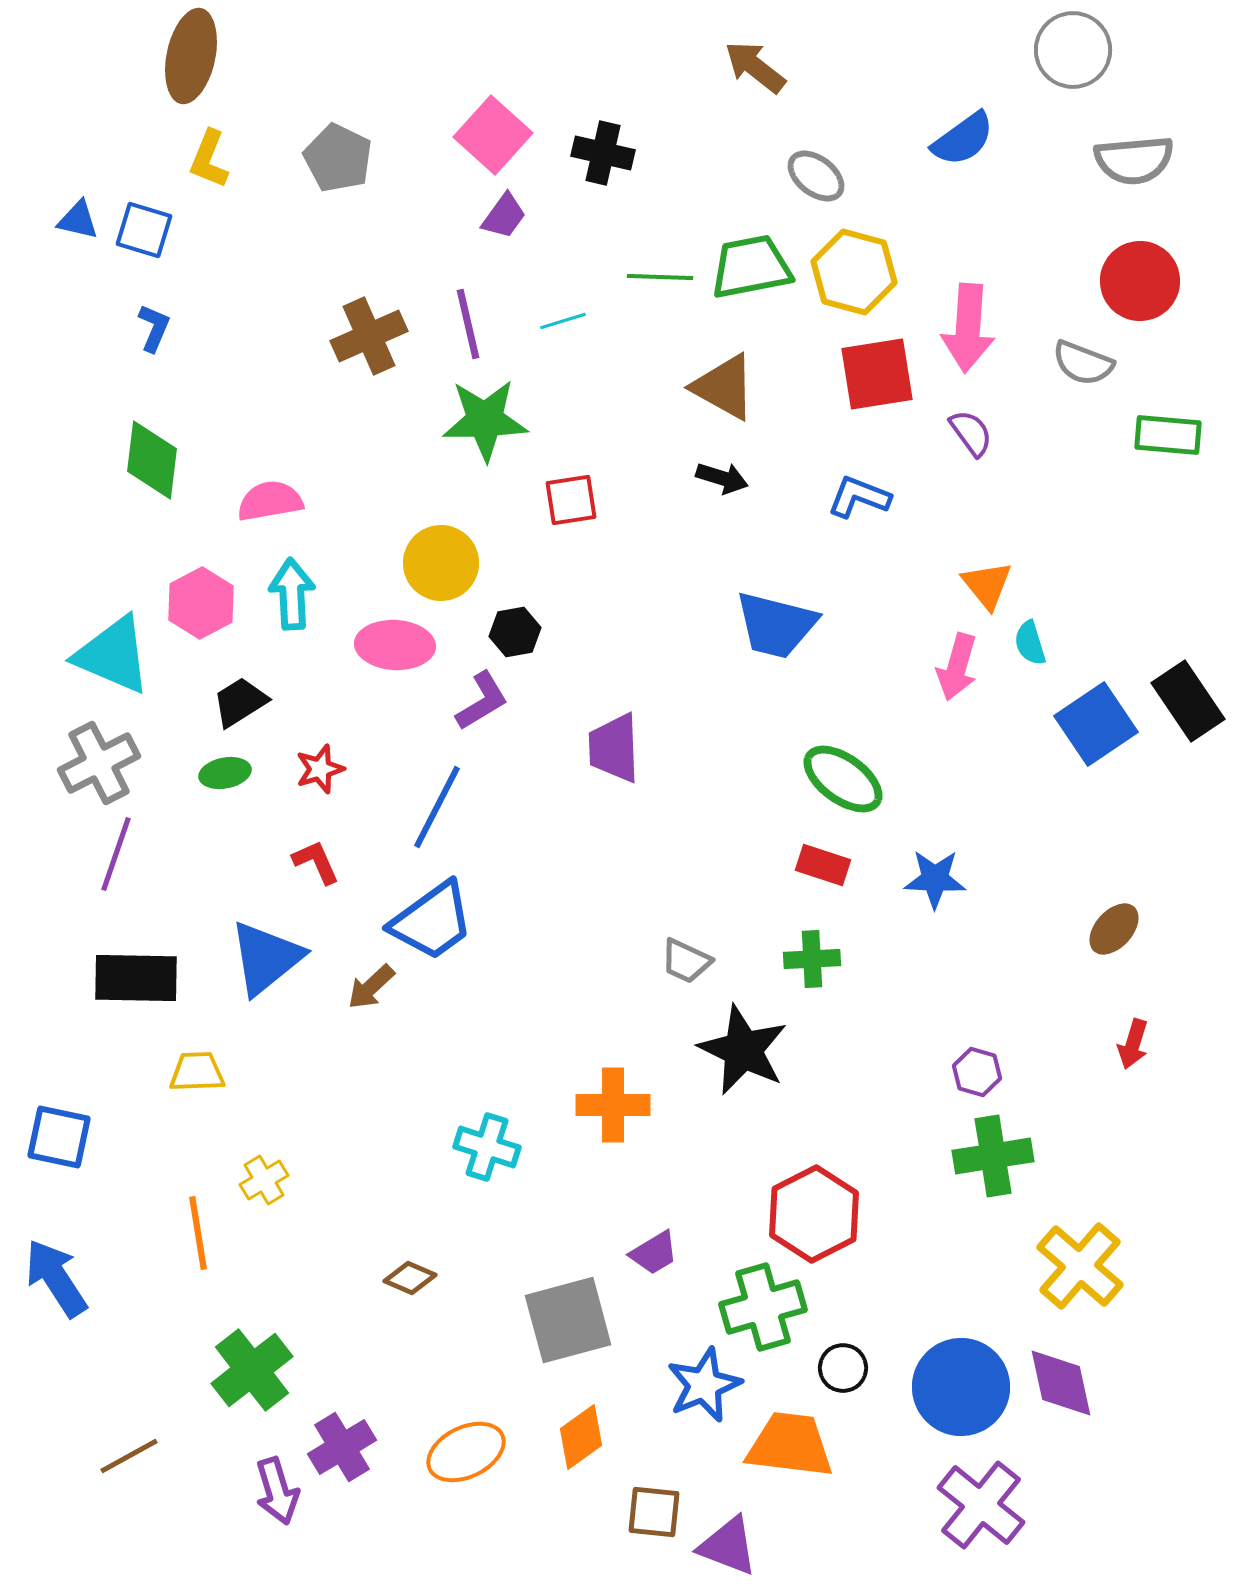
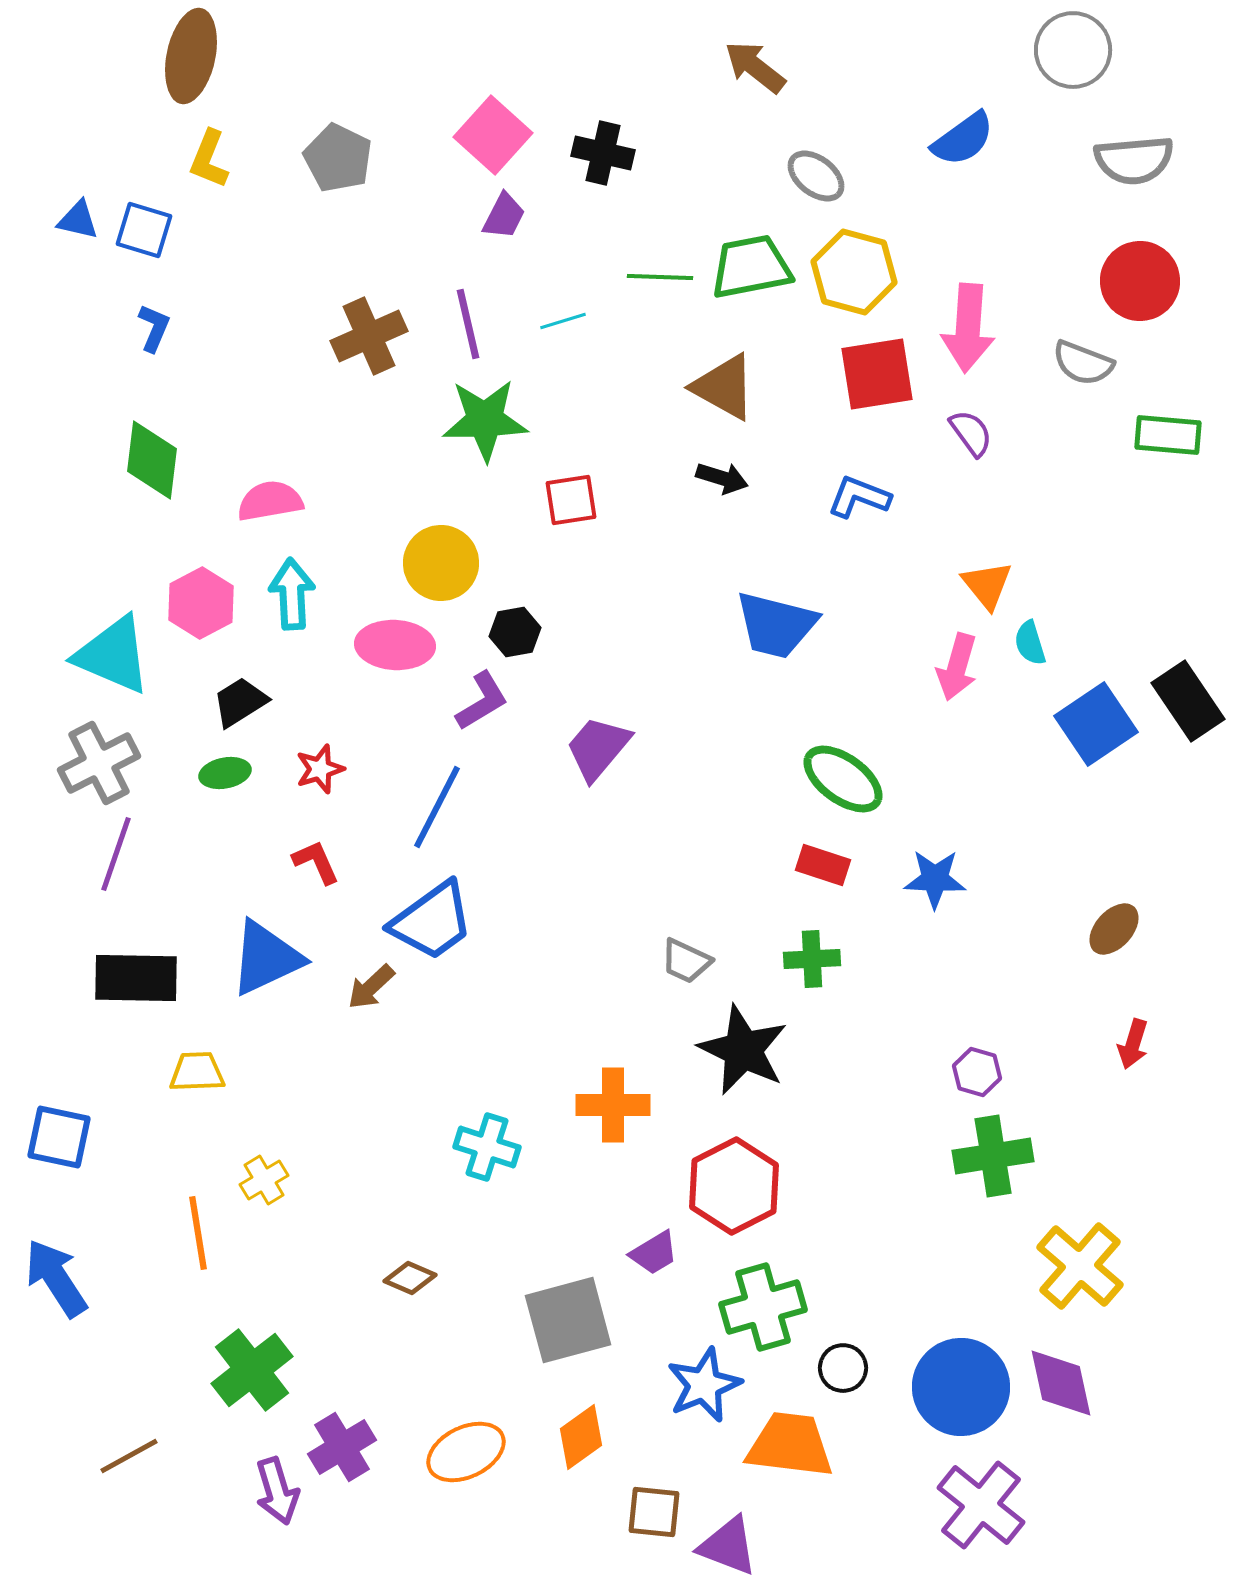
purple trapezoid at (504, 216): rotated 9 degrees counterclockwise
purple trapezoid at (614, 748): moved 16 px left; rotated 42 degrees clockwise
blue triangle at (266, 958): rotated 14 degrees clockwise
red hexagon at (814, 1214): moved 80 px left, 28 px up
